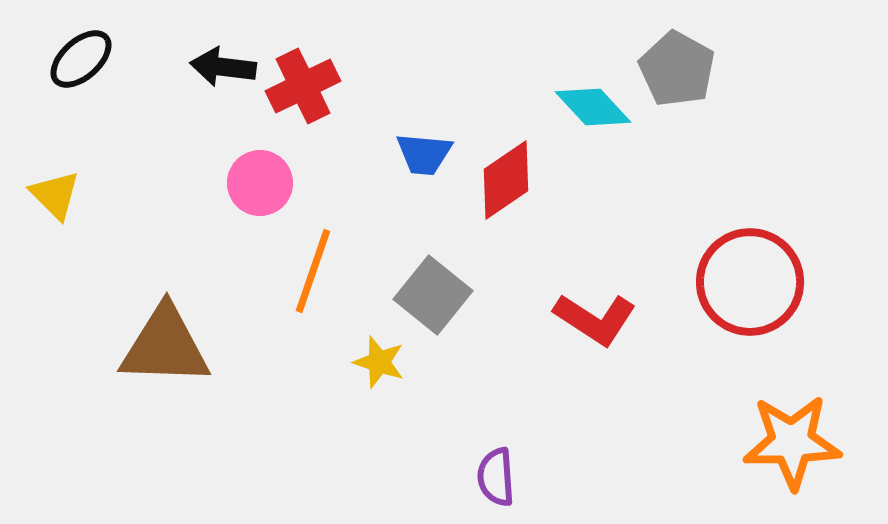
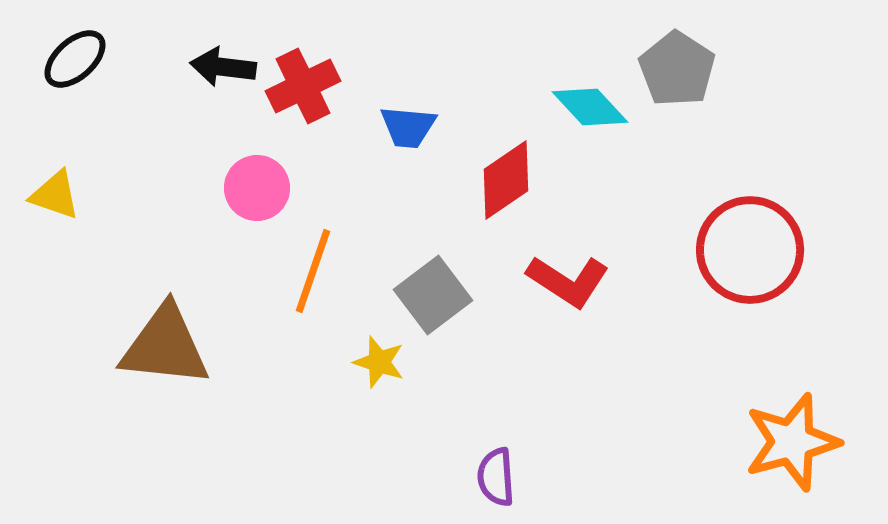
black ellipse: moved 6 px left
gray pentagon: rotated 4 degrees clockwise
cyan diamond: moved 3 px left
blue trapezoid: moved 16 px left, 27 px up
pink circle: moved 3 px left, 5 px down
yellow triangle: rotated 26 degrees counterclockwise
red circle: moved 32 px up
gray square: rotated 14 degrees clockwise
red L-shape: moved 27 px left, 38 px up
brown triangle: rotated 4 degrees clockwise
orange star: rotated 14 degrees counterclockwise
